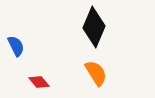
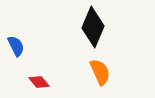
black diamond: moved 1 px left
orange semicircle: moved 4 px right, 1 px up; rotated 8 degrees clockwise
